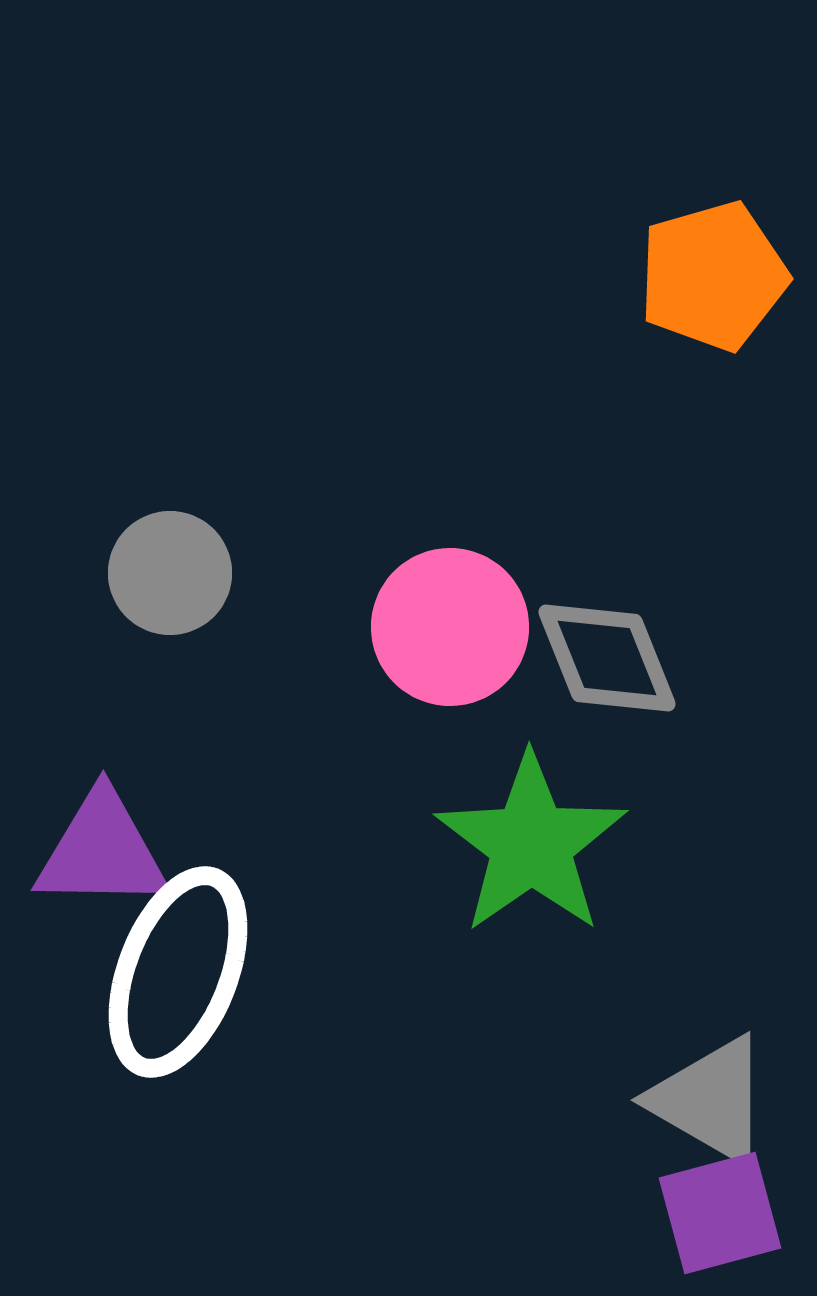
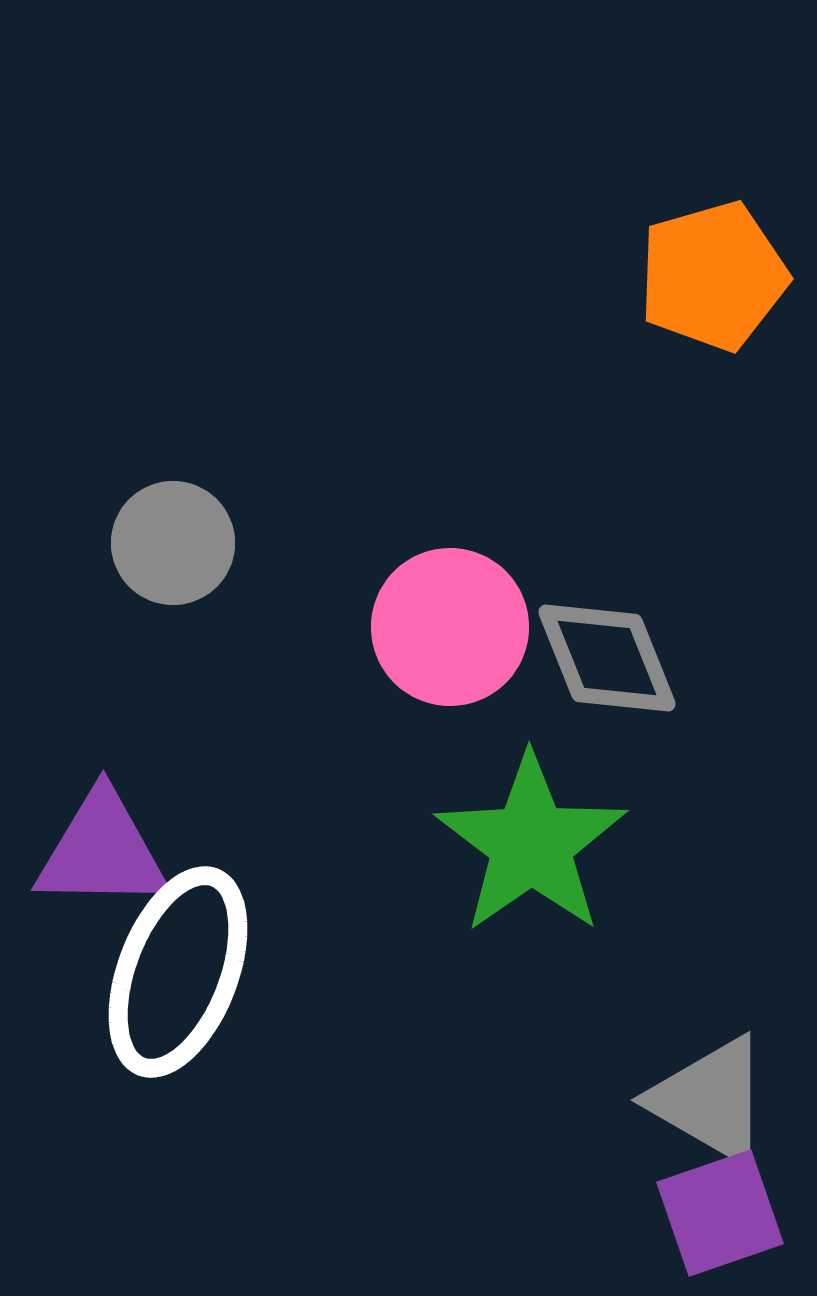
gray circle: moved 3 px right, 30 px up
purple square: rotated 4 degrees counterclockwise
